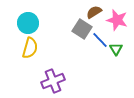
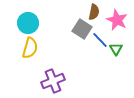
brown semicircle: rotated 133 degrees clockwise
pink star: rotated 10 degrees clockwise
